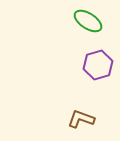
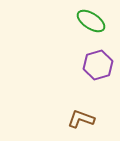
green ellipse: moved 3 px right
